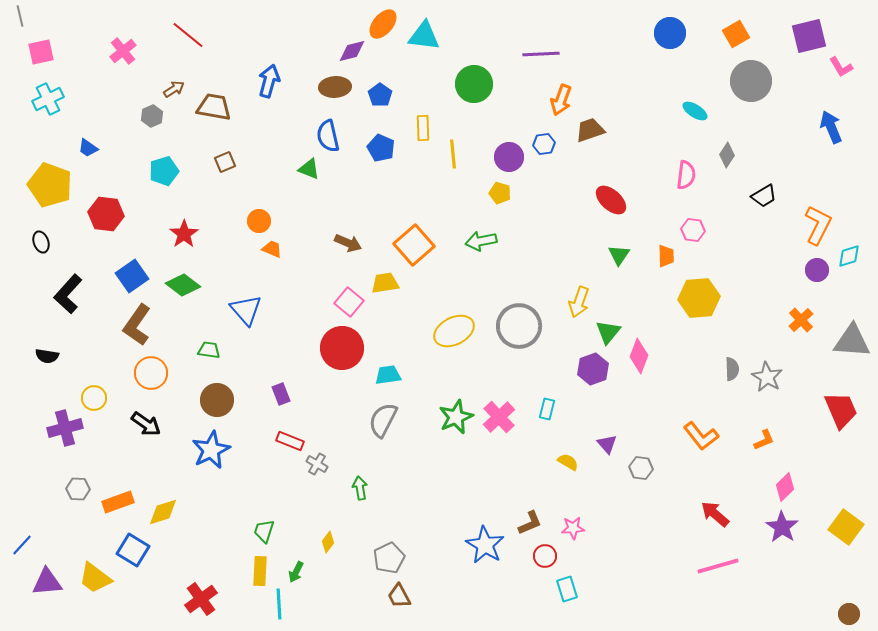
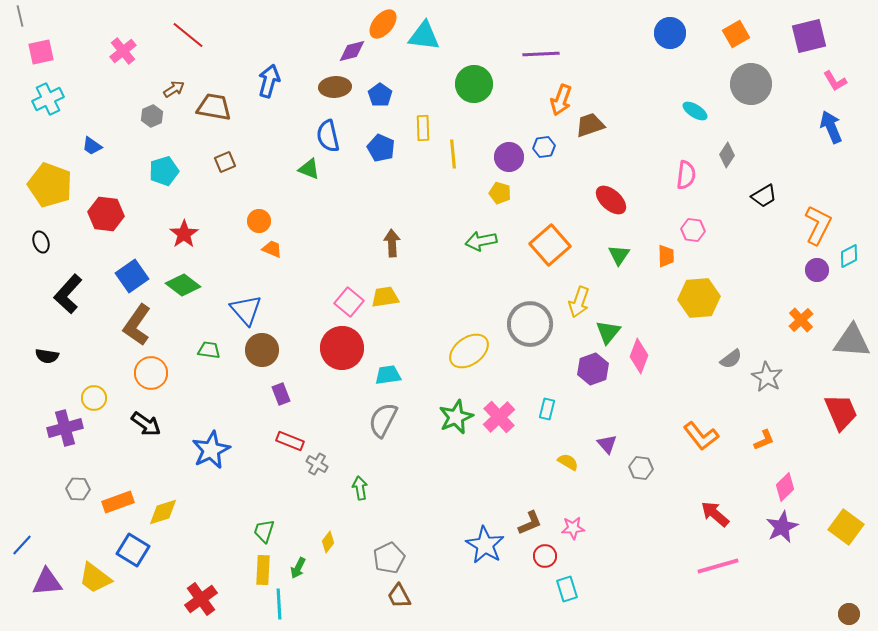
pink L-shape at (841, 67): moved 6 px left, 14 px down
gray circle at (751, 81): moved 3 px down
brown trapezoid at (590, 130): moved 5 px up
blue hexagon at (544, 144): moved 3 px down
blue trapezoid at (88, 148): moved 4 px right, 2 px up
brown arrow at (348, 243): moved 44 px right; rotated 116 degrees counterclockwise
orange square at (414, 245): moved 136 px right
cyan diamond at (849, 256): rotated 10 degrees counterclockwise
yellow trapezoid at (385, 283): moved 14 px down
gray circle at (519, 326): moved 11 px right, 2 px up
yellow ellipse at (454, 331): moved 15 px right, 20 px down; rotated 9 degrees counterclockwise
gray semicircle at (732, 369): moved 1 px left, 10 px up; rotated 55 degrees clockwise
brown circle at (217, 400): moved 45 px right, 50 px up
red trapezoid at (841, 410): moved 2 px down
purple star at (782, 527): rotated 12 degrees clockwise
yellow rectangle at (260, 571): moved 3 px right, 1 px up
green arrow at (296, 572): moved 2 px right, 4 px up
